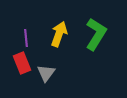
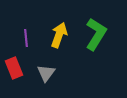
yellow arrow: moved 1 px down
red rectangle: moved 8 px left, 5 px down
